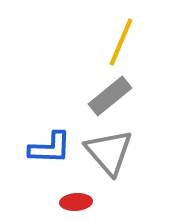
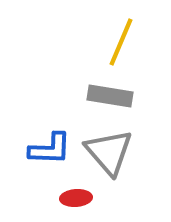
gray rectangle: rotated 48 degrees clockwise
blue L-shape: moved 1 px down
red ellipse: moved 4 px up
